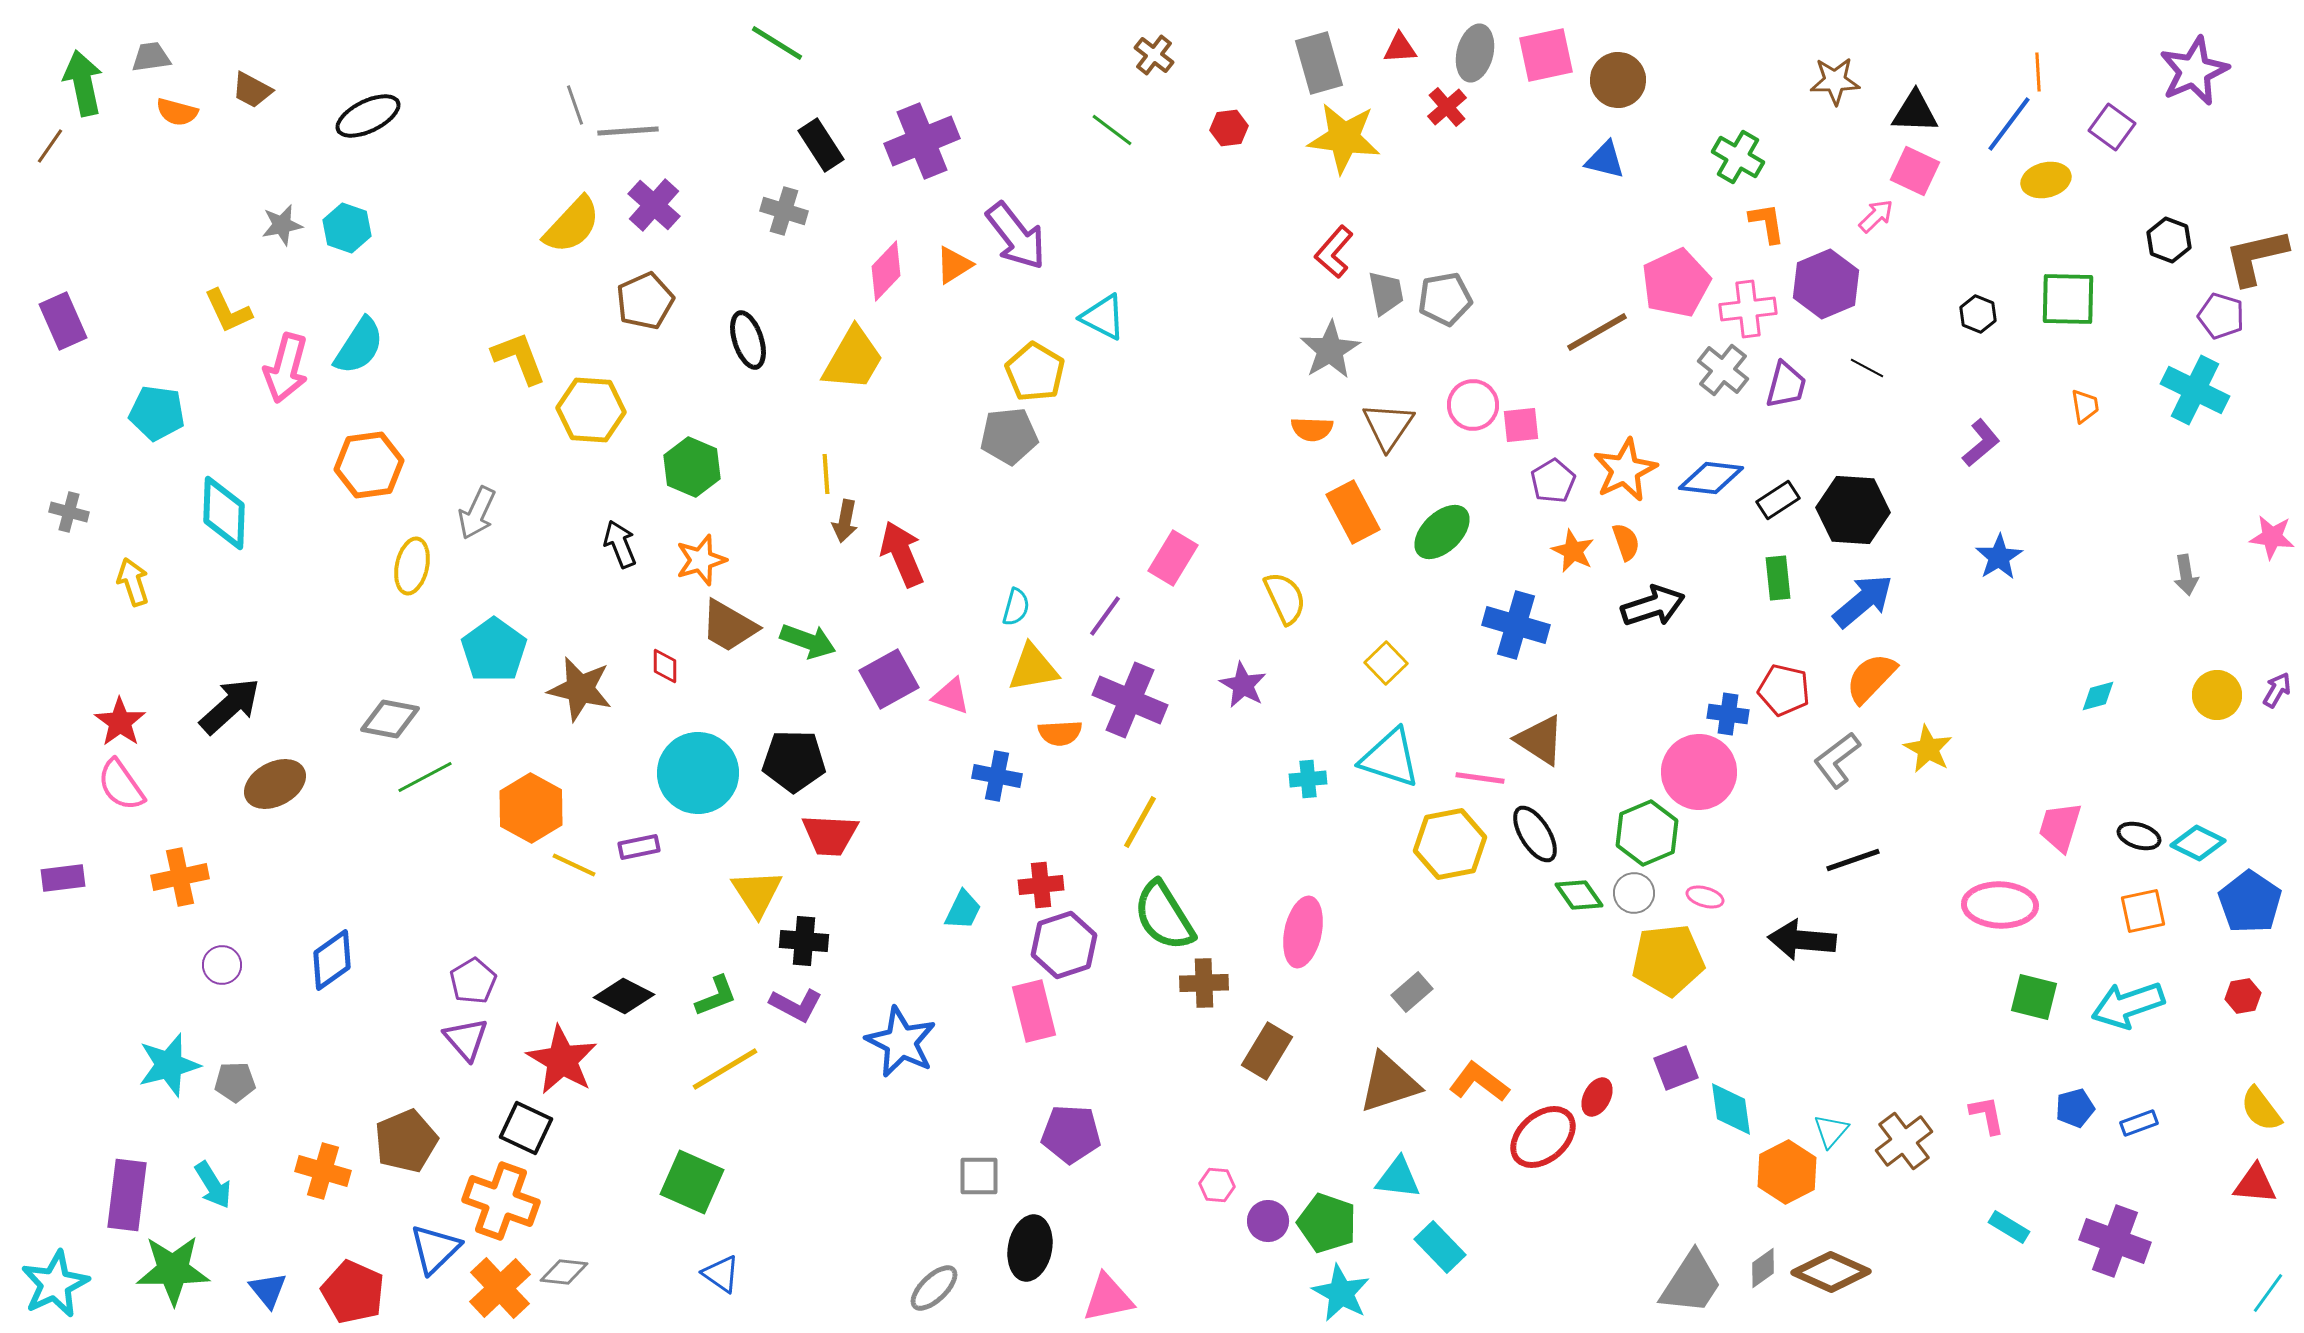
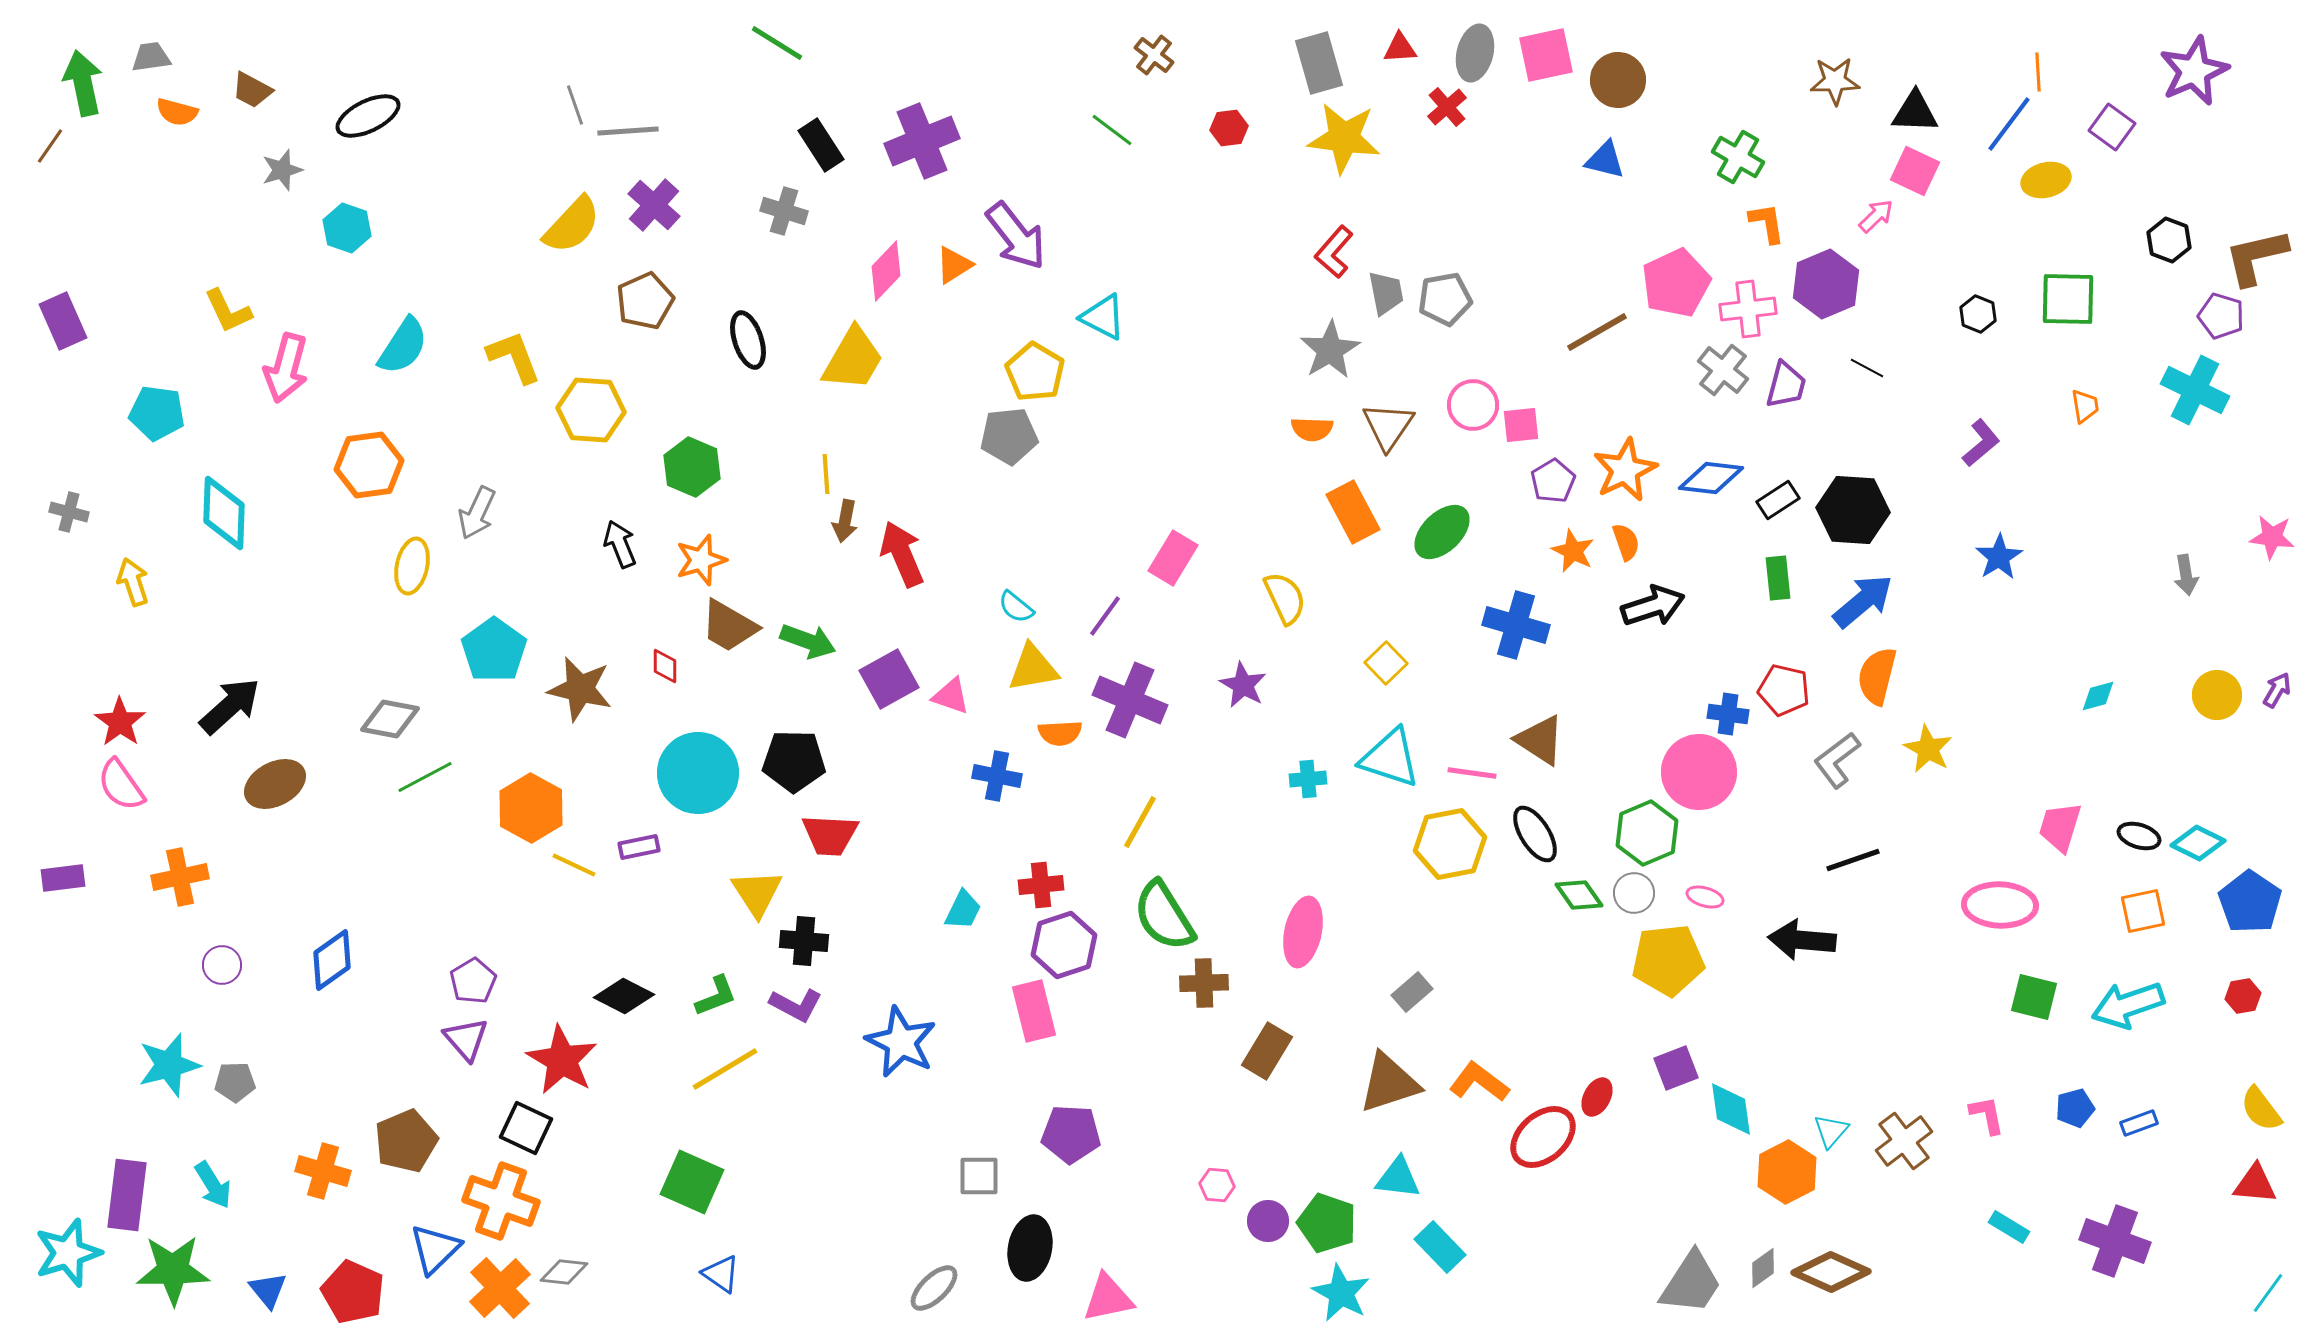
gray star at (282, 225): moved 55 px up; rotated 6 degrees counterclockwise
cyan semicircle at (359, 346): moved 44 px right
yellow L-shape at (519, 358): moved 5 px left, 1 px up
cyan semicircle at (1016, 607): rotated 114 degrees clockwise
orange semicircle at (1871, 678): moved 6 px right, 2 px up; rotated 30 degrees counterclockwise
pink line at (1480, 778): moved 8 px left, 5 px up
cyan star at (55, 1284): moved 13 px right, 31 px up; rotated 8 degrees clockwise
